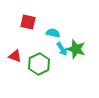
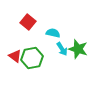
red square: rotated 28 degrees clockwise
green star: moved 2 px right
red triangle: rotated 16 degrees clockwise
green hexagon: moved 7 px left, 6 px up; rotated 15 degrees clockwise
